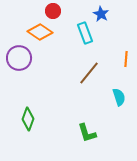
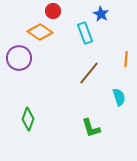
green L-shape: moved 4 px right, 5 px up
